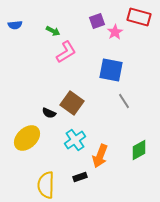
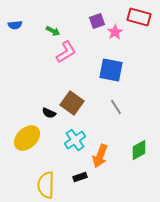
gray line: moved 8 px left, 6 px down
